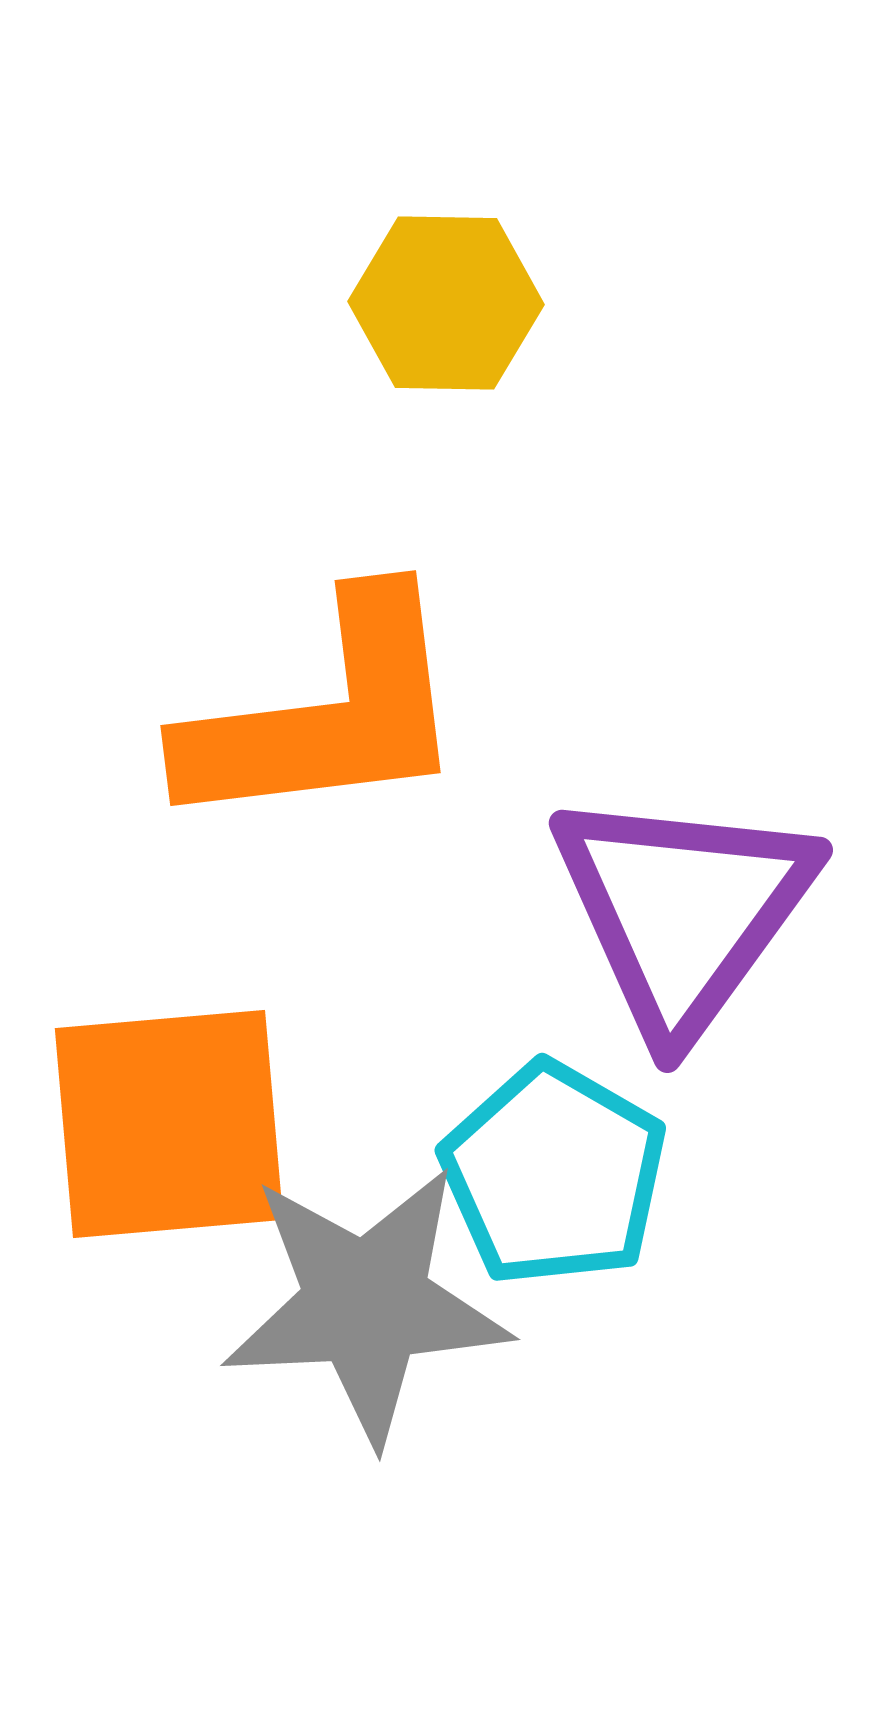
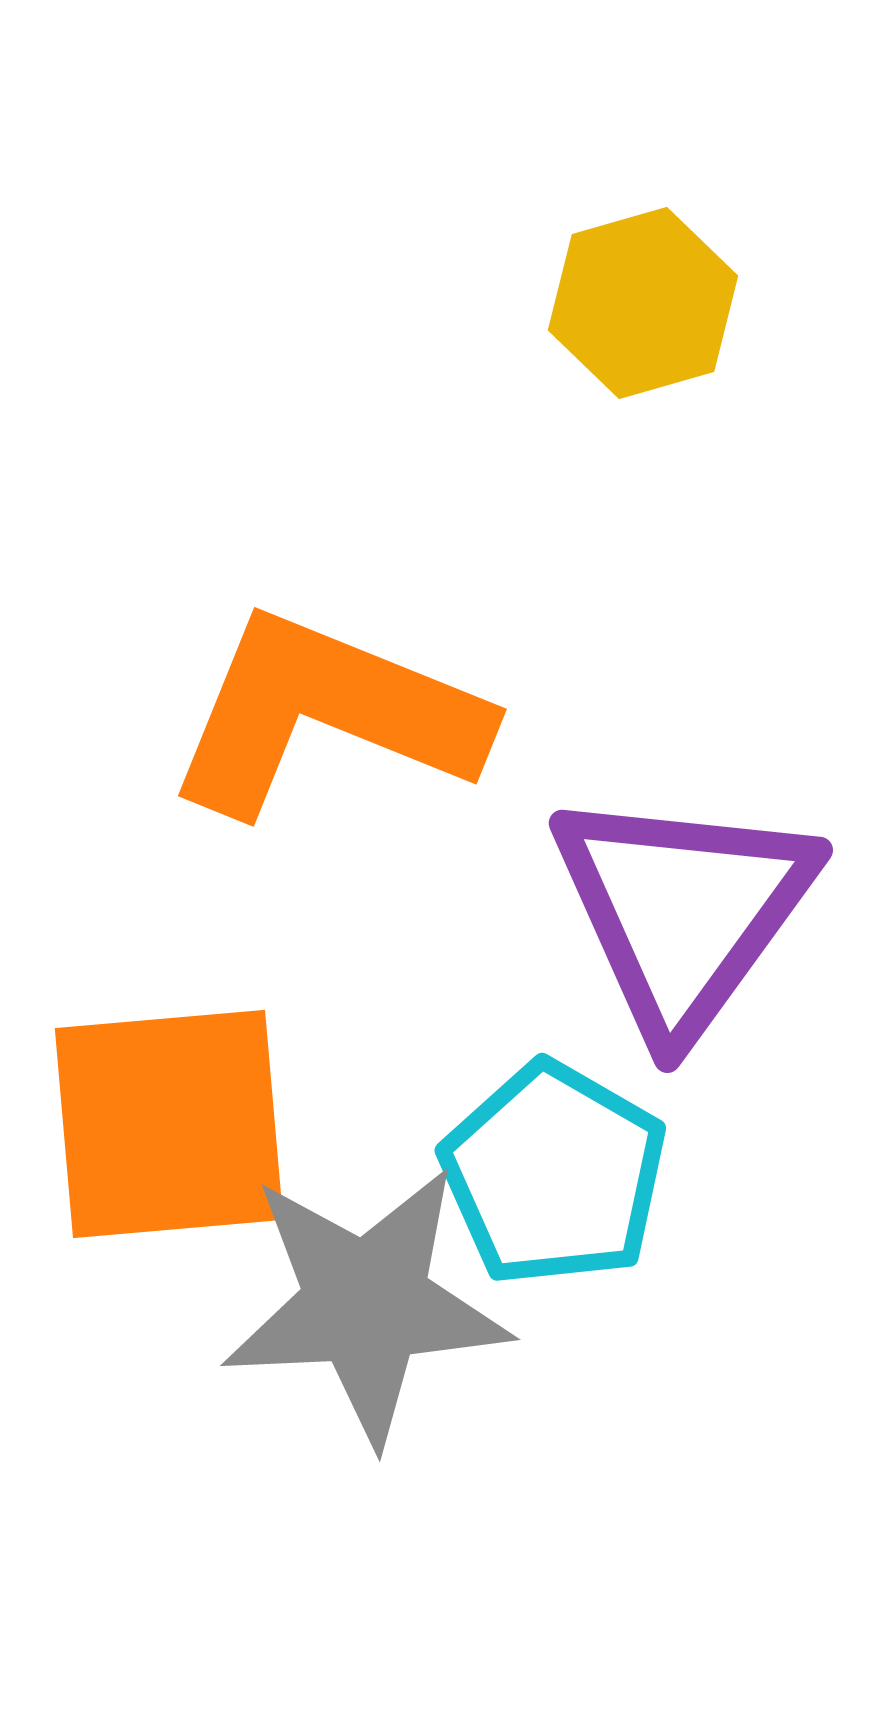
yellow hexagon: moved 197 px right; rotated 17 degrees counterclockwise
orange L-shape: rotated 151 degrees counterclockwise
